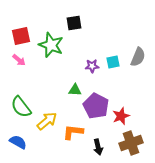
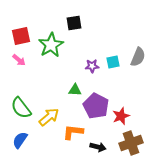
green star: rotated 20 degrees clockwise
green semicircle: moved 1 px down
yellow arrow: moved 2 px right, 4 px up
blue semicircle: moved 2 px right, 2 px up; rotated 84 degrees counterclockwise
black arrow: rotated 63 degrees counterclockwise
